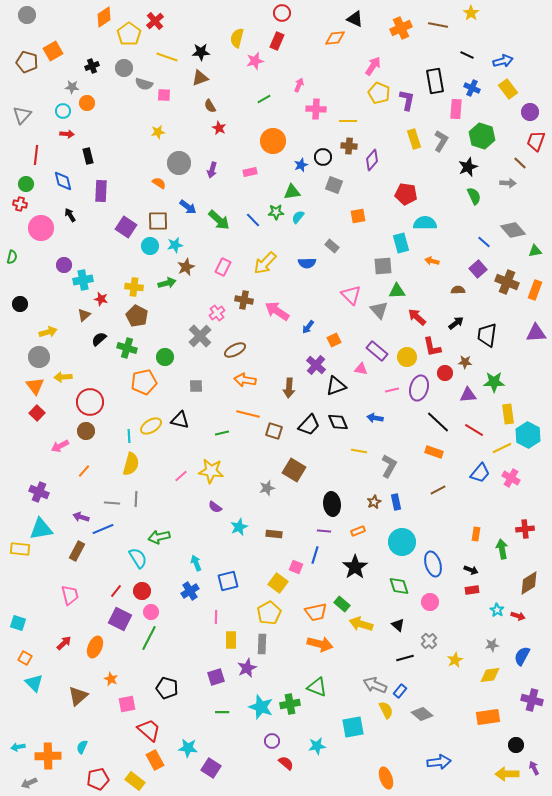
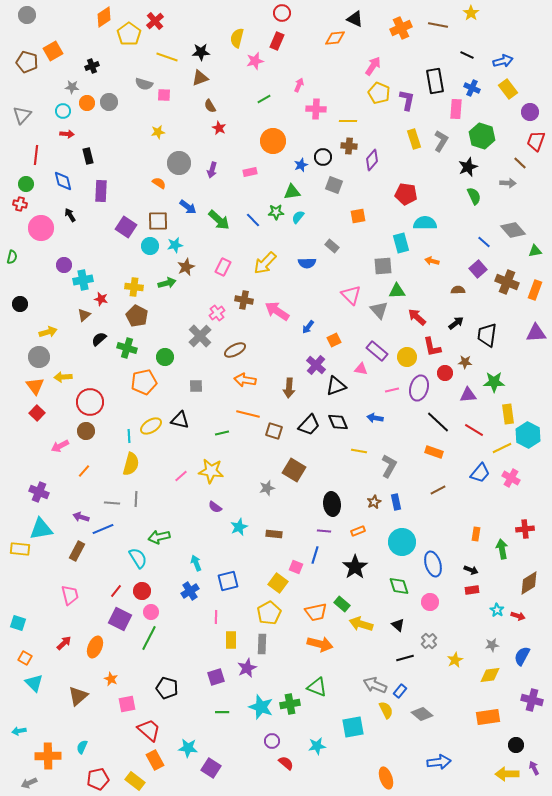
gray circle at (124, 68): moved 15 px left, 34 px down
cyan arrow at (18, 747): moved 1 px right, 16 px up
